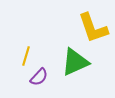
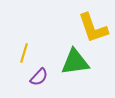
yellow line: moved 2 px left, 3 px up
green triangle: rotated 16 degrees clockwise
